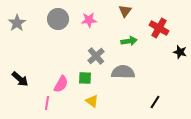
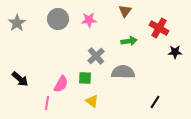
black star: moved 5 px left; rotated 16 degrees counterclockwise
